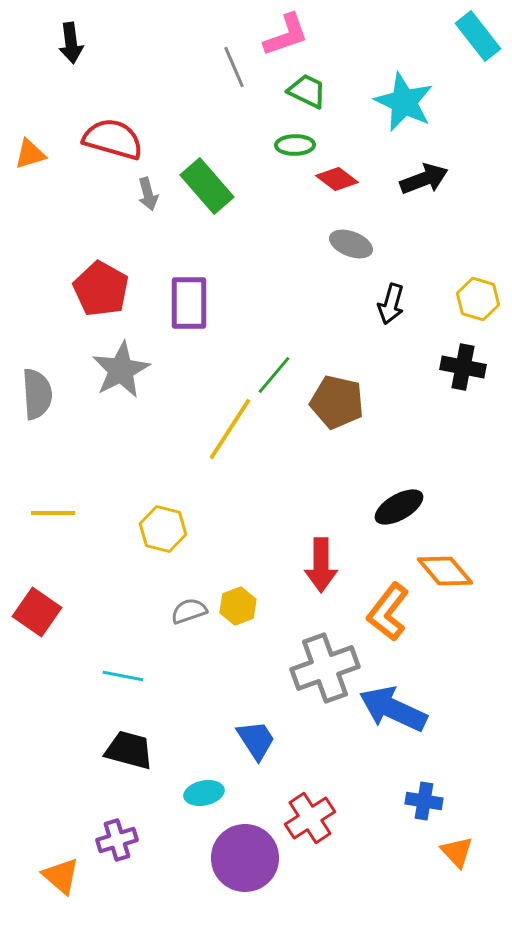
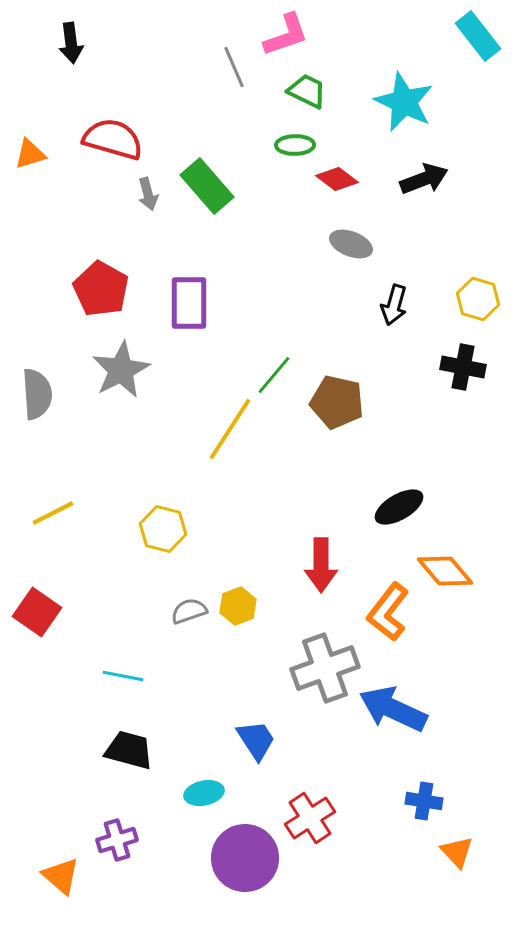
black arrow at (391, 304): moved 3 px right, 1 px down
yellow line at (53, 513): rotated 27 degrees counterclockwise
